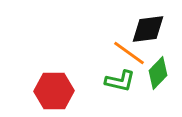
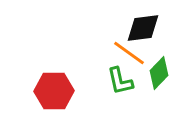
black diamond: moved 5 px left, 1 px up
green diamond: moved 1 px right
green L-shape: rotated 64 degrees clockwise
